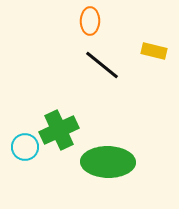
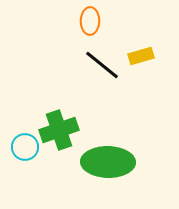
yellow rectangle: moved 13 px left, 5 px down; rotated 30 degrees counterclockwise
green cross: rotated 6 degrees clockwise
